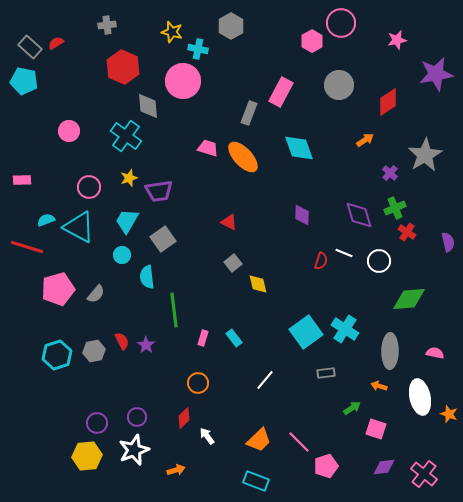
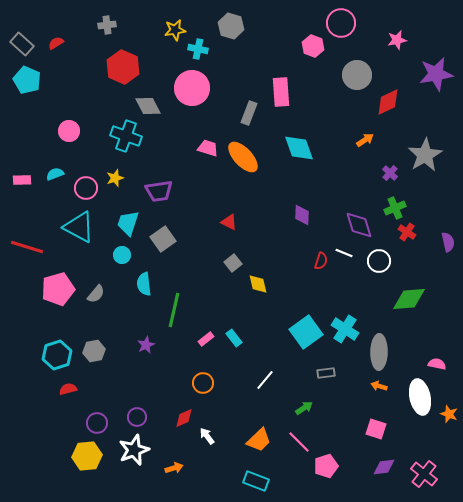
gray hexagon at (231, 26): rotated 15 degrees counterclockwise
yellow star at (172, 32): moved 3 px right, 2 px up; rotated 25 degrees counterclockwise
pink hexagon at (312, 41): moved 1 px right, 5 px down; rotated 10 degrees counterclockwise
gray rectangle at (30, 47): moved 8 px left, 3 px up
cyan pentagon at (24, 81): moved 3 px right, 1 px up; rotated 12 degrees clockwise
pink circle at (183, 81): moved 9 px right, 7 px down
gray circle at (339, 85): moved 18 px right, 10 px up
pink rectangle at (281, 92): rotated 32 degrees counterclockwise
red diamond at (388, 102): rotated 8 degrees clockwise
gray diamond at (148, 106): rotated 24 degrees counterclockwise
cyan cross at (126, 136): rotated 16 degrees counterclockwise
yellow star at (129, 178): moved 14 px left
pink circle at (89, 187): moved 3 px left, 1 px down
purple diamond at (359, 215): moved 10 px down
cyan semicircle at (46, 220): moved 9 px right, 46 px up
cyan trapezoid at (127, 221): moved 1 px right, 2 px down; rotated 12 degrees counterclockwise
cyan semicircle at (147, 277): moved 3 px left, 7 px down
green line at (174, 310): rotated 20 degrees clockwise
pink rectangle at (203, 338): moved 3 px right, 1 px down; rotated 35 degrees clockwise
red semicircle at (122, 341): moved 54 px left, 48 px down; rotated 78 degrees counterclockwise
purple star at (146, 345): rotated 12 degrees clockwise
gray ellipse at (390, 351): moved 11 px left, 1 px down
pink semicircle at (435, 353): moved 2 px right, 11 px down
orange circle at (198, 383): moved 5 px right
green arrow at (352, 408): moved 48 px left
red diamond at (184, 418): rotated 20 degrees clockwise
orange arrow at (176, 470): moved 2 px left, 2 px up
